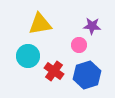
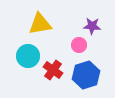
red cross: moved 1 px left, 1 px up
blue hexagon: moved 1 px left
